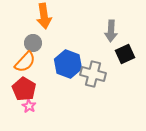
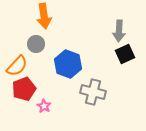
gray arrow: moved 8 px right
gray circle: moved 3 px right, 1 px down
orange semicircle: moved 8 px left, 4 px down
gray cross: moved 18 px down
red pentagon: rotated 20 degrees clockwise
pink star: moved 15 px right
